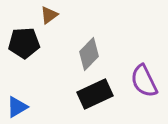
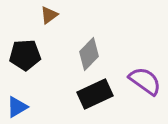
black pentagon: moved 1 px right, 12 px down
purple semicircle: moved 1 px right; rotated 152 degrees clockwise
